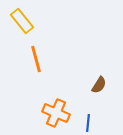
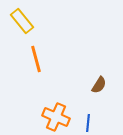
orange cross: moved 4 px down
